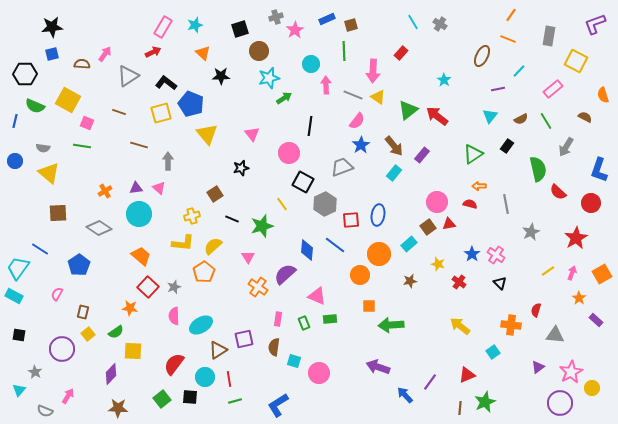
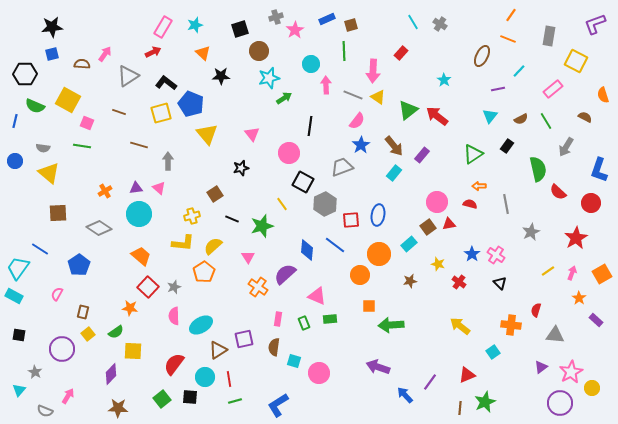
purple triangle at (538, 367): moved 3 px right
